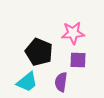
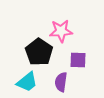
pink star: moved 12 px left, 2 px up
black pentagon: rotated 12 degrees clockwise
